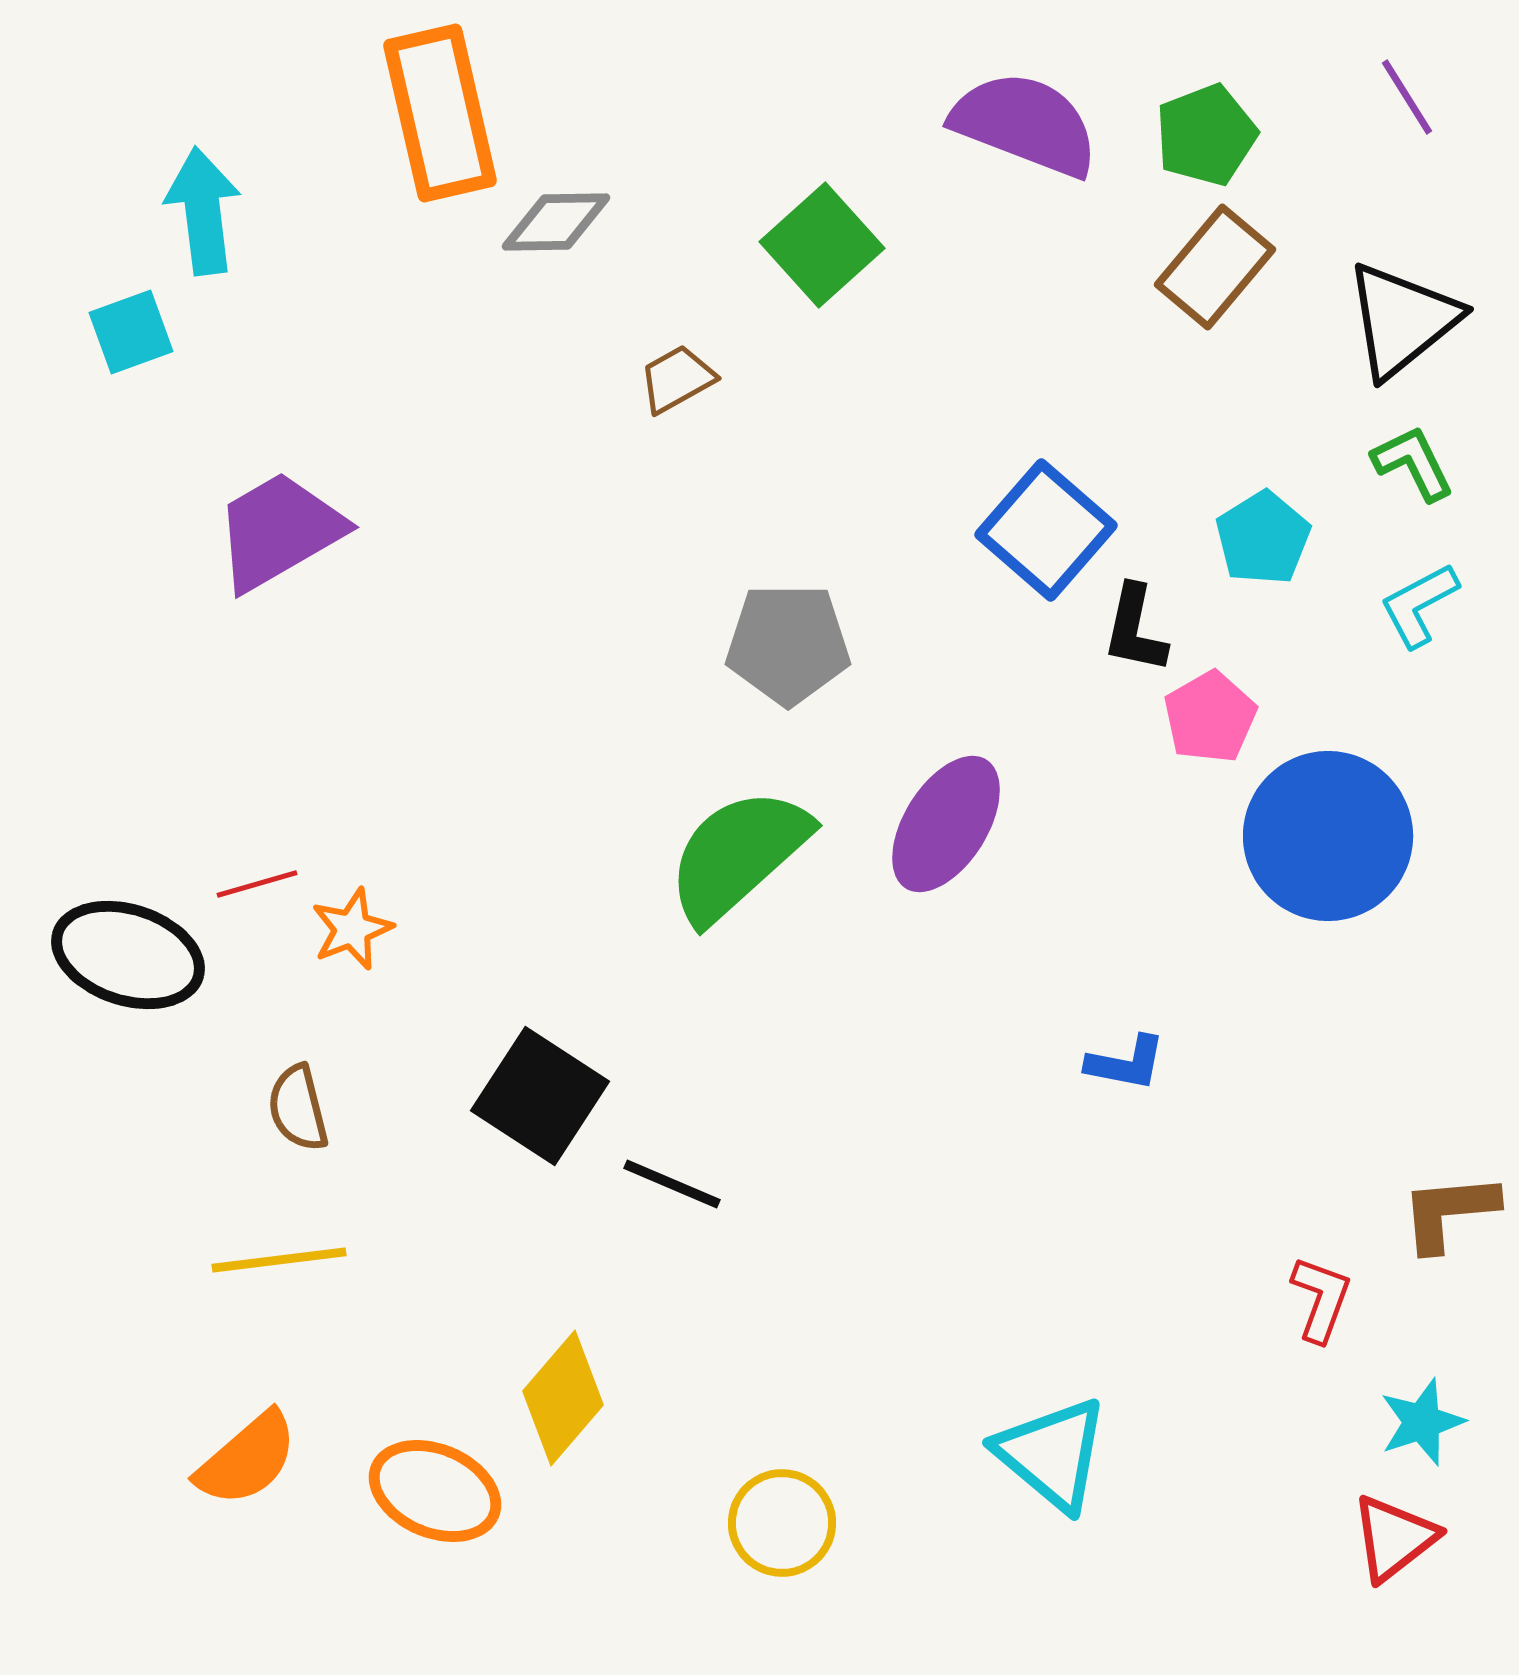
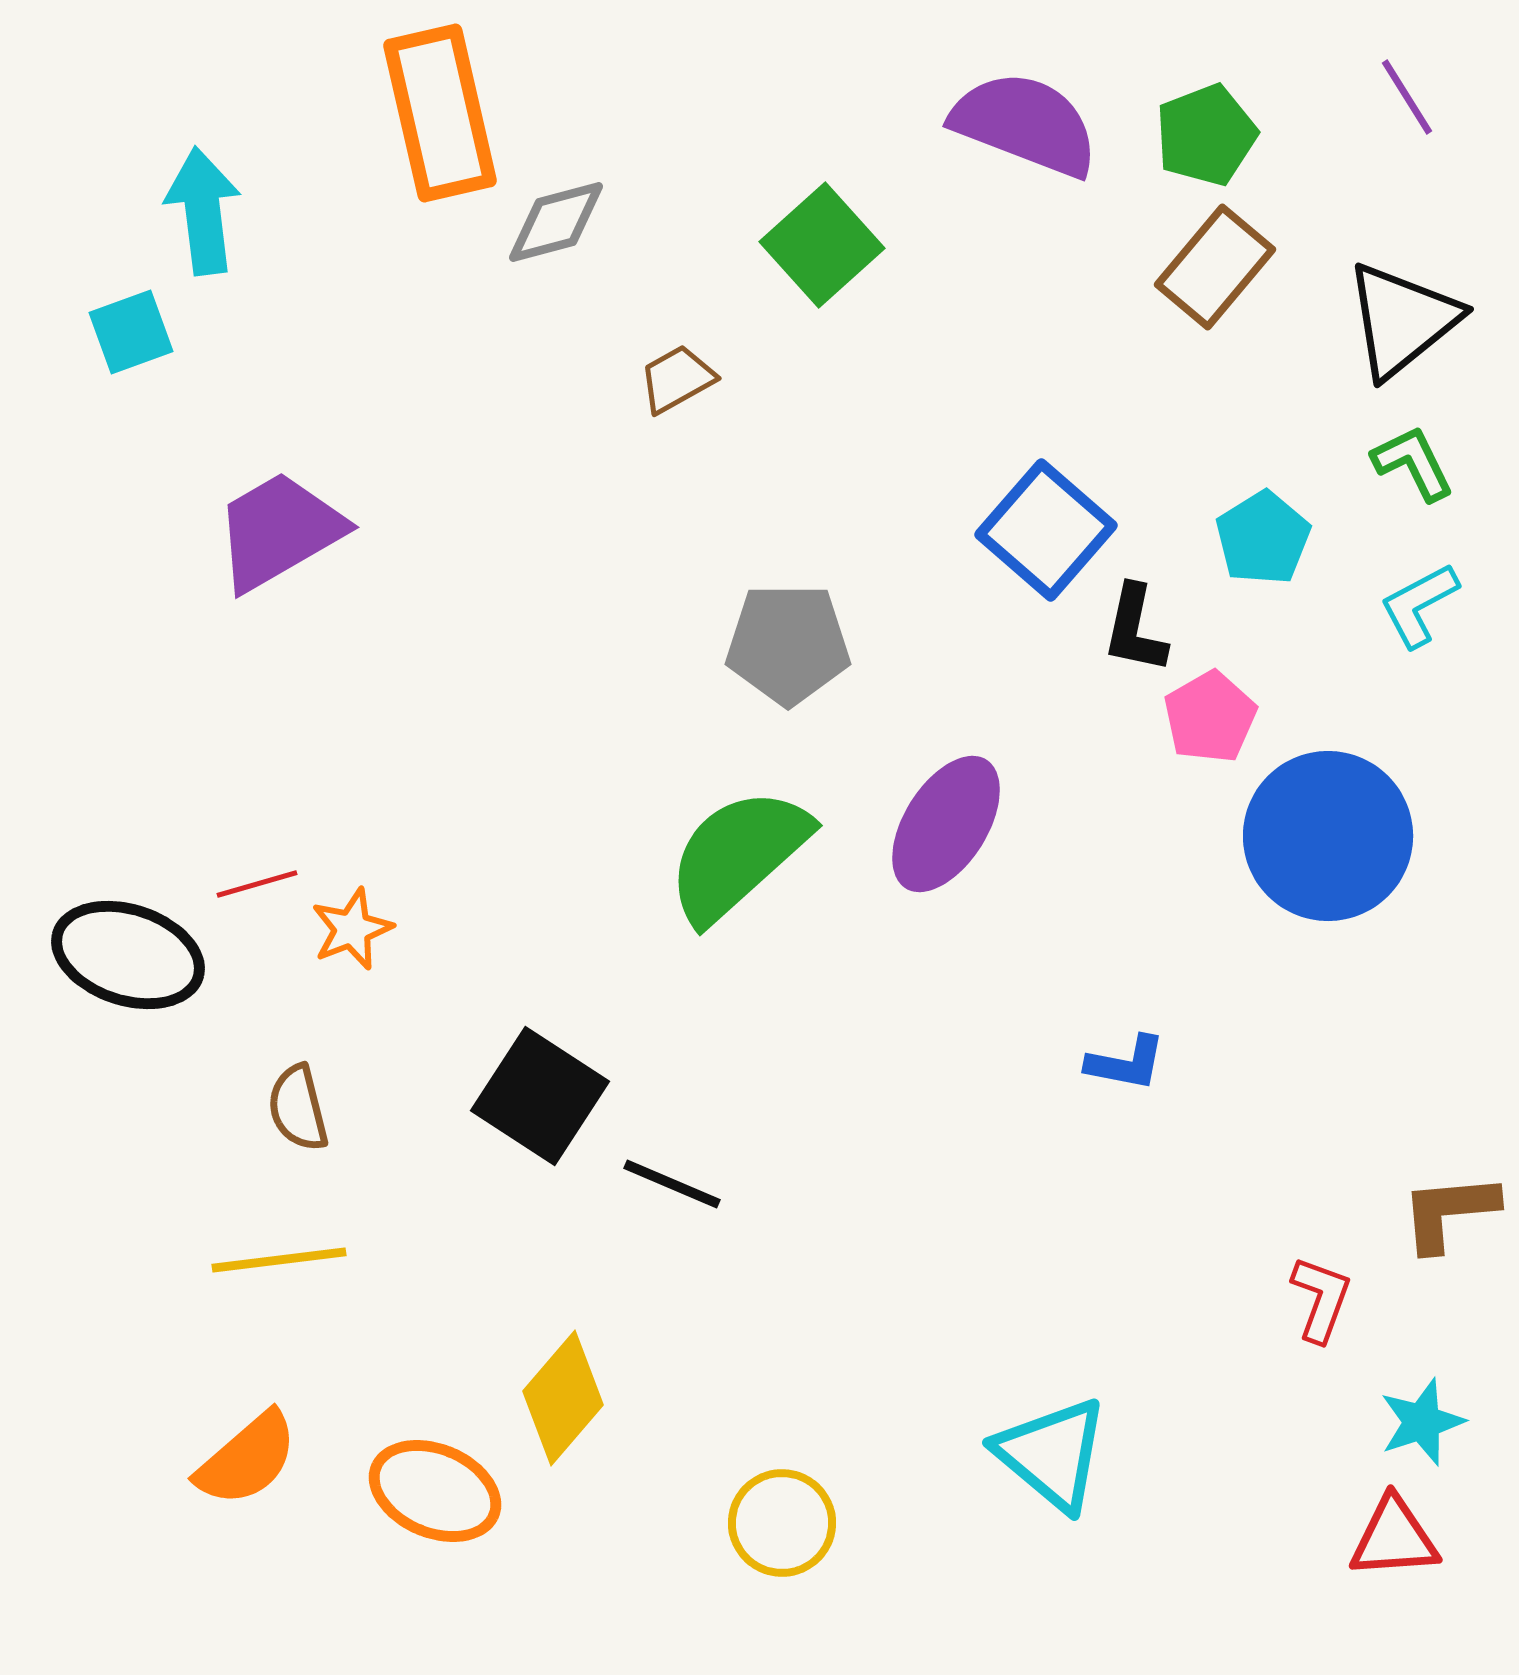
gray diamond: rotated 14 degrees counterclockwise
red triangle: rotated 34 degrees clockwise
